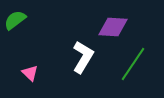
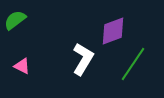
purple diamond: moved 4 px down; rotated 24 degrees counterclockwise
white L-shape: moved 2 px down
pink triangle: moved 8 px left, 7 px up; rotated 18 degrees counterclockwise
